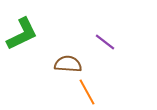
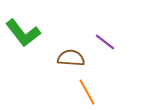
green L-shape: moved 1 px right, 1 px up; rotated 78 degrees clockwise
brown semicircle: moved 3 px right, 6 px up
